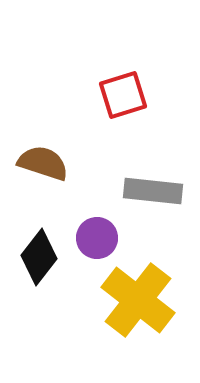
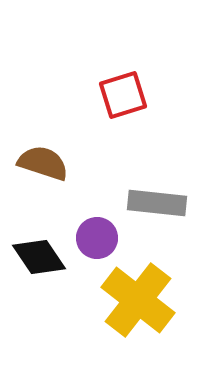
gray rectangle: moved 4 px right, 12 px down
black diamond: rotated 72 degrees counterclockwise
